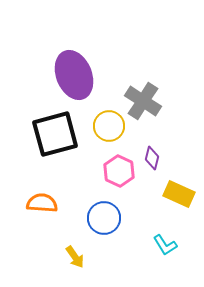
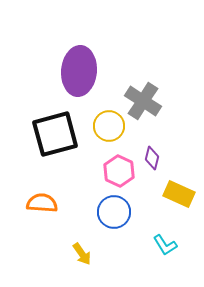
purple ellipse: moved 5 px right, 4 px up; rotated 27 degrees clockwise
blue circle: moved 10 px right, 6 px up
yellow arrow: moved 7 px right, 3 px up
